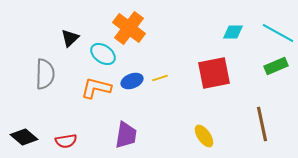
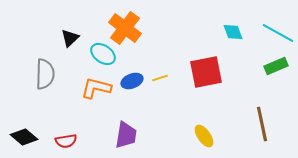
orange cross: moved 4 px left
cyan diamond: rotated 70 degrees clockwise
red square: moved 8 px left, 1 px up
